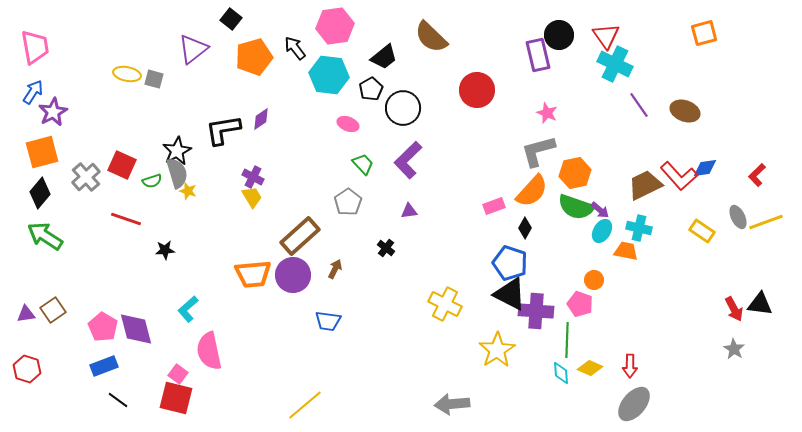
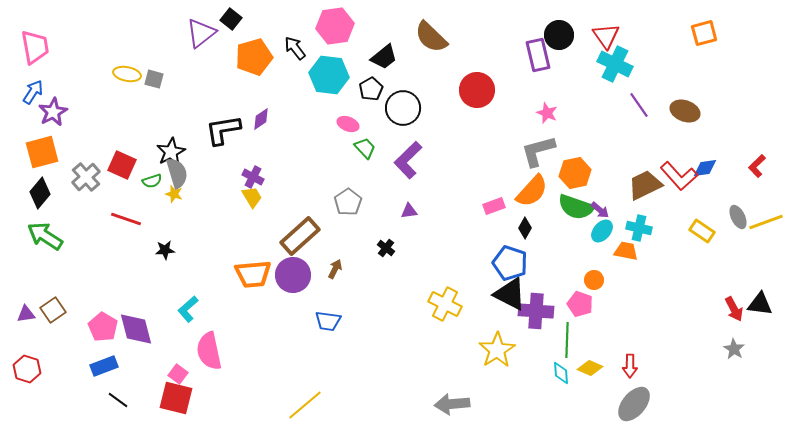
purple triangle at (193, 49): moved 8 px right, 16 px up
black star at (177, 151): moved 6 px left, 1 px down
green trapezoid at (363, 164): moved 2 px right, 16 px up
red L-shape at (757, 175): moved 9 px up
yellow star at (188, 191): moved 14 px left, 3 px down
cyan ellipse at (602, 231): rotated 10 degrees clockwise
